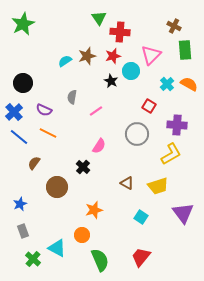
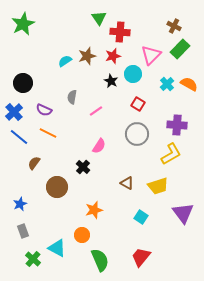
green rectangle: moved 5 px left, 1 px up; rotated 48 degrees clockwise
cyan circle: moved 2 px right, 3 px down
red square: moved 11 px left, 2 px up
